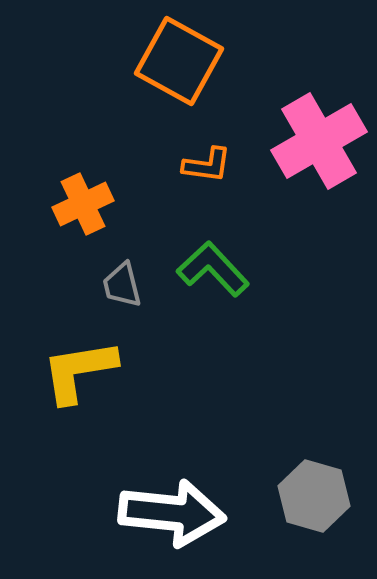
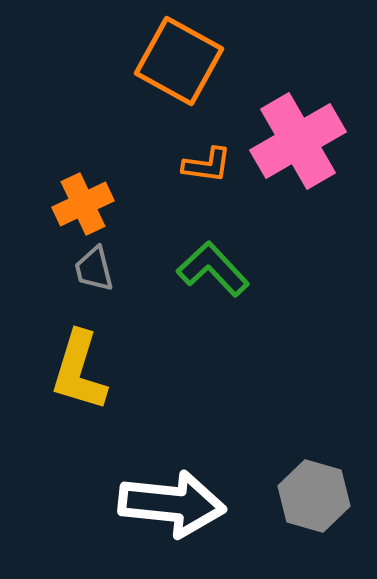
pink cross: moved 21 px left
gray trapezoid: moved 28 px left, 16 px up
yellow L-shape: rotated 64 degrees counterclockwise
white arrow: moved 9 px up
